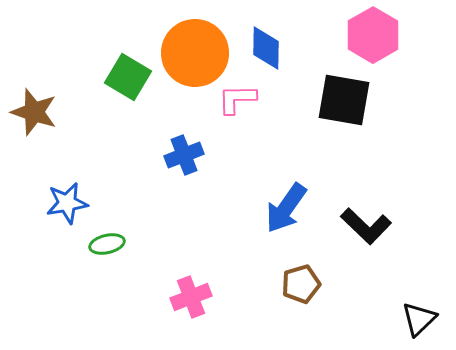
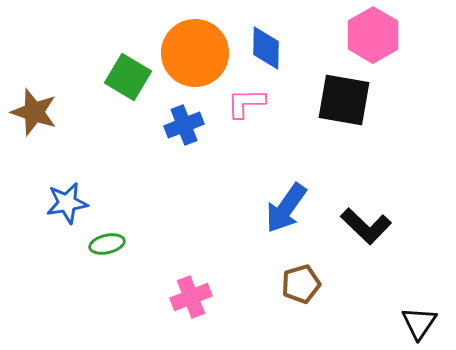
pink L-shape: moved 9 px right, 4 px down
blue cross: moved 30 px up
black triangle: moved 4 px down; rotated 12 degrees counterclockwise
